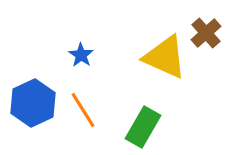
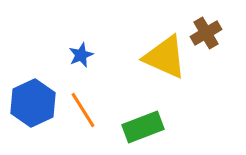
brown cross: rotated 12 degrees clockwise
blue star: rotated 15 degrees clockwise
green rectangle: rotated 39 degrees clockwise
